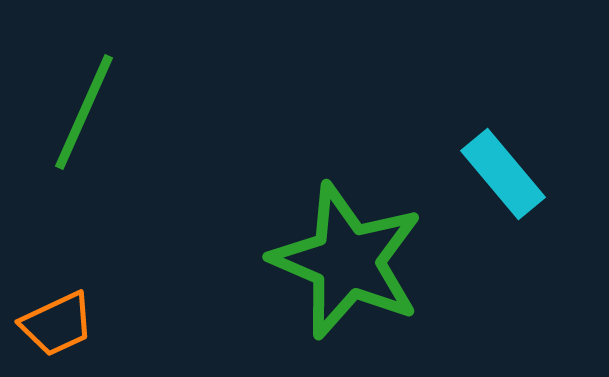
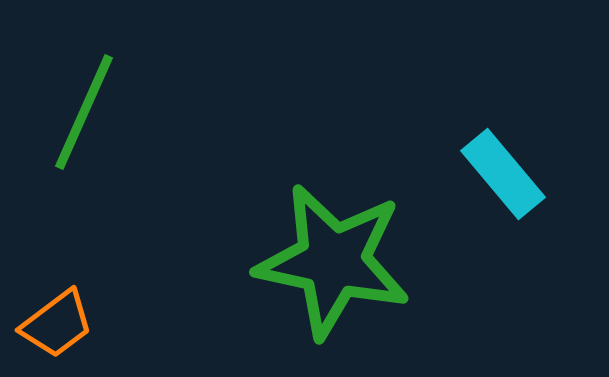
green star: moved 14 px left; rotated 11 degrees counterclockwise
orange trapezoid: rotated 12 degrees counterclockwise
